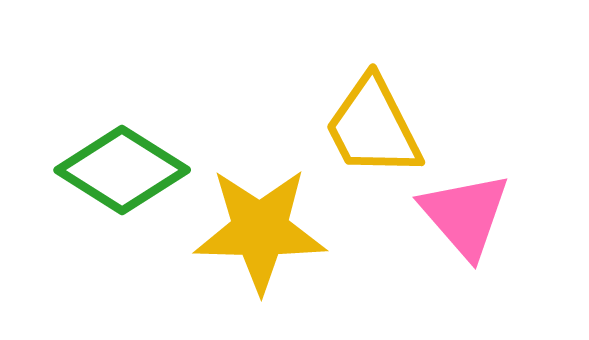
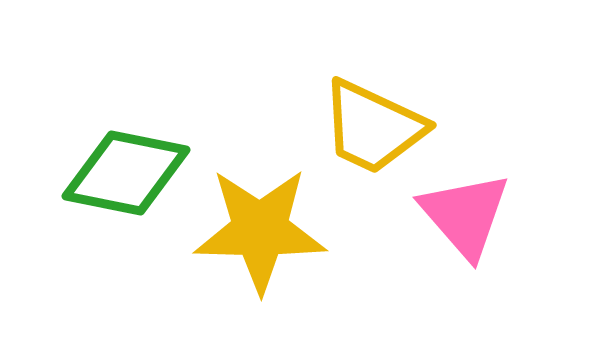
yellow trapezoid: rotated 38 degrees counterclockwise
green diamond: moved 4 px right, 3 px down; rotated 21 degrees counterclockwise
